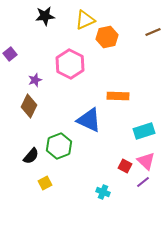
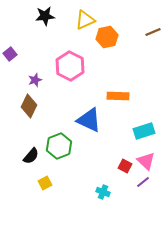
pink hexagon: moved 2 px down
